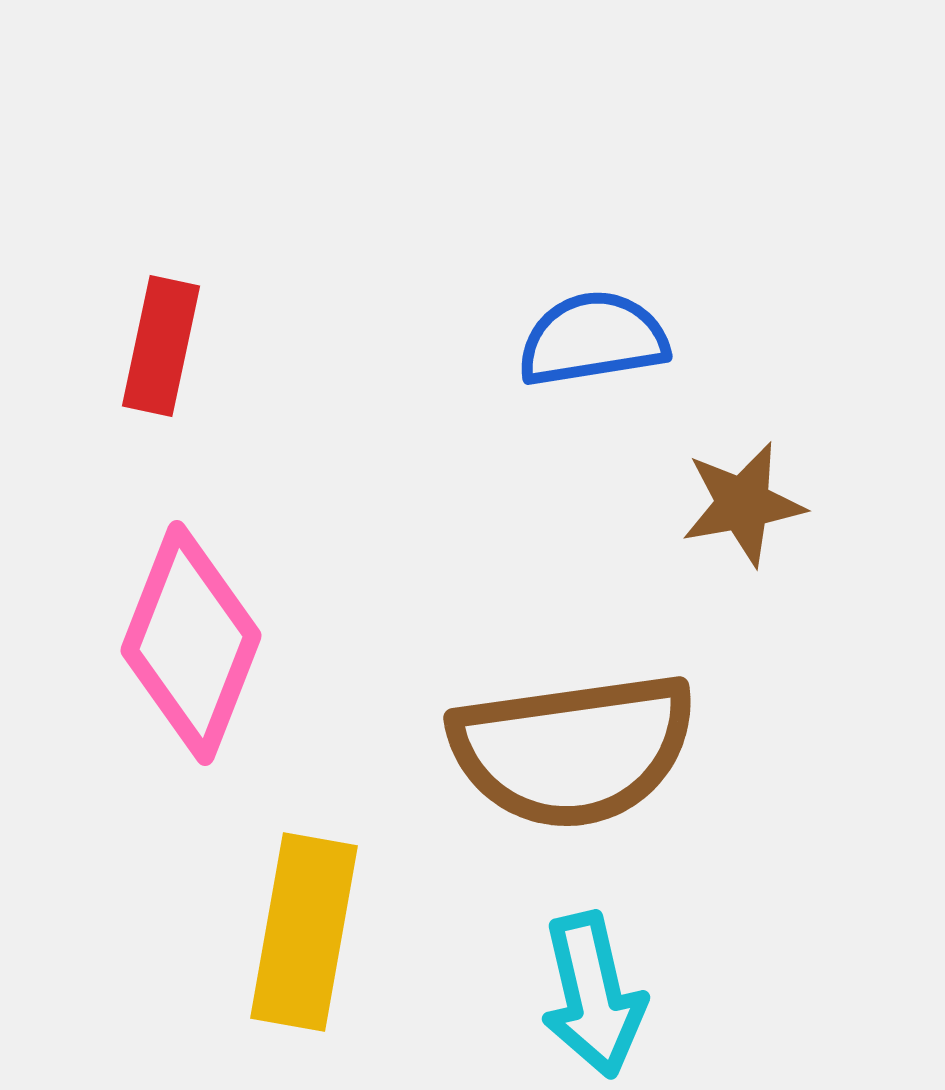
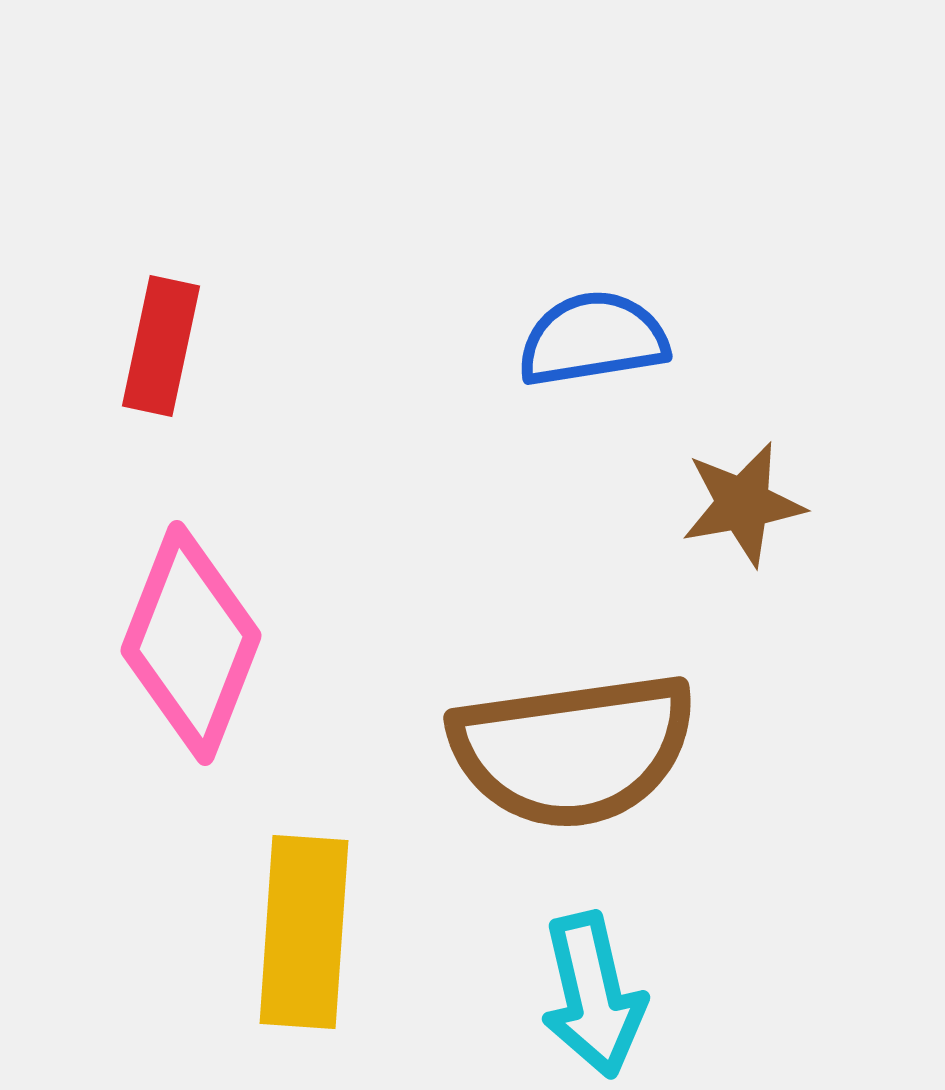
yellow rectangle: rotated 6 degrees counterclockwise
